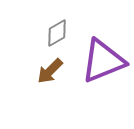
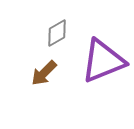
brown arrow: moved 6 px left, 2 px down
